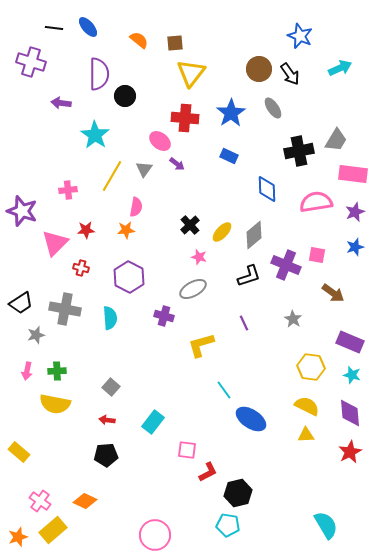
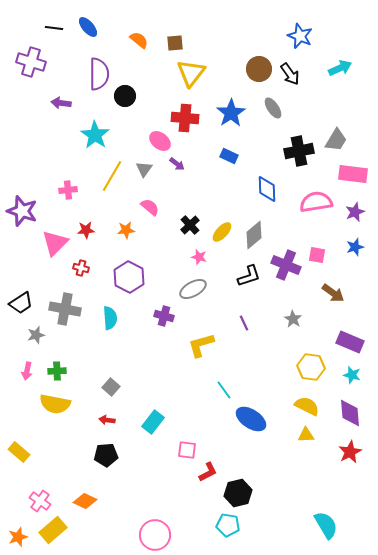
pink semicircle at (136, 207): moved 14 px right; rotated 60 degrees counterclockwise
